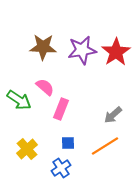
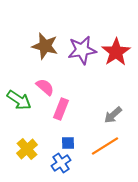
brown star: moved 2 px right, 1 px up; rotated 12 degrees clockwise
blue cross: moved 5 px up
